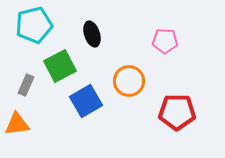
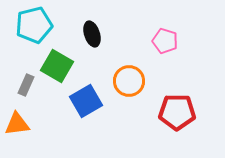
pink pentagon: rotated 15 degrees clockwise
green square: moved 3 px left; rotated 32 degrees counterclockwise
